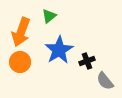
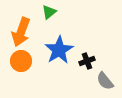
green triangle: moved 4 px up
orange circle: moved 1 px right, 1 px up
